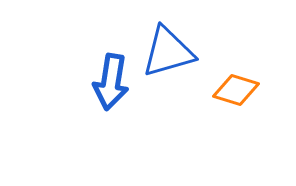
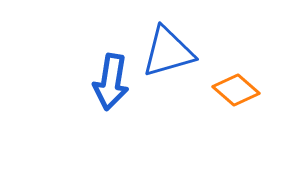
orange diamond: rotated 24 degrees clockwise
